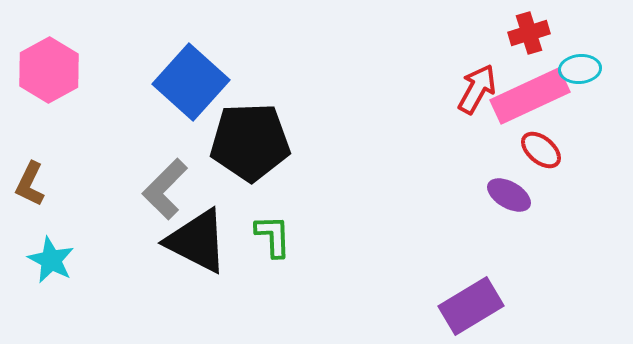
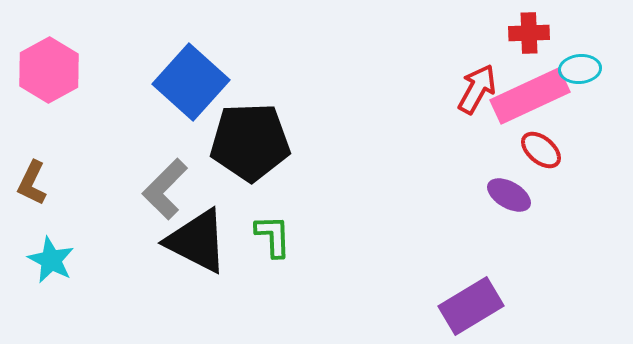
red cross: rotated 15 degrees clockwise
brown L-shape: moved 2 px right, 1 px up
